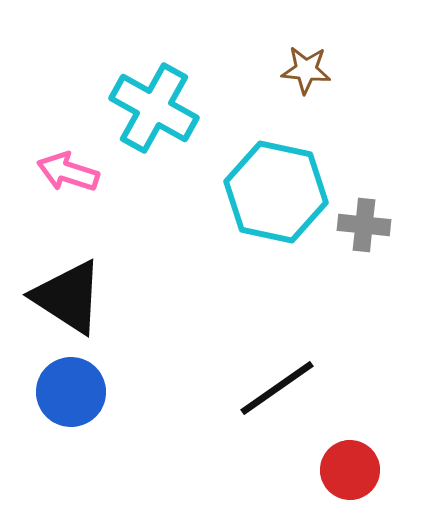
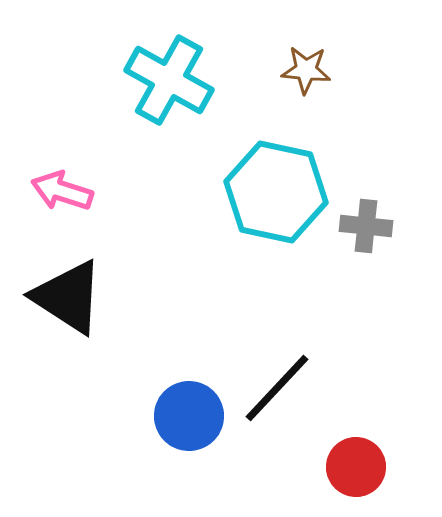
cyan cross: moved 15 px right, 28 px up
pink arrow: moved 6 px left, 19 px down
gray cross: moved 2 px right, 1 px down
black line: rotated 12 degrees counterclockwise
blue circle: moved 118 px right, 24 px down
red circle: moved 6 px right, 3 px up
